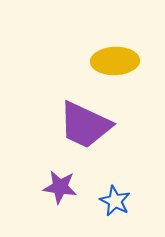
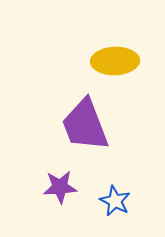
purple trapezoid: rotated 44 degrees clockwise
purple star: rotated 12 degrees counterclockwise
